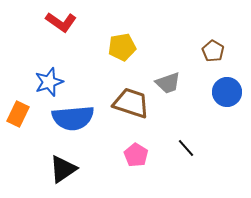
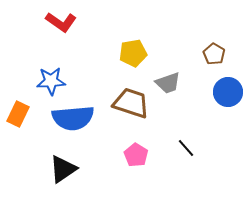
yellow pentagon: moved 11 px right, 6 px down
brown pentagon: moved 1 px right, 3 px down
blue star: moved 2 px right, 1 px up; rotated 16 degrees clockwise
blue circle: moved 1 px right
